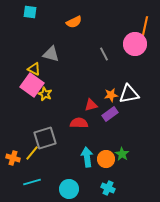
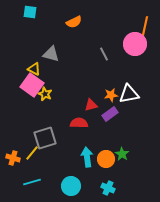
cyan circle: moved 2 px right, 3 px up
